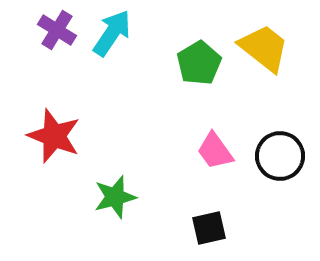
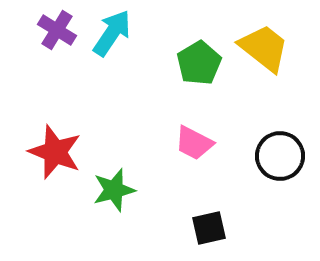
red star: moved 1 px right, 16 px down
pink trapezoid: moved 21 px left, 8 px up; rotated 27 degrees counterclockwise
green star: moved 1 px left, 7 px up
